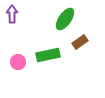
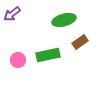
purple arrow: rotated 126 degrees counterclockwise
green ellipse: moved 1 px left, 1 px down; rotated 40 degrees clockwise
pink circle: moved 2 px up
